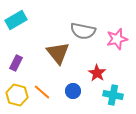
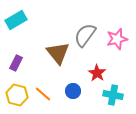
gray semicircle: moved 2 px right, 4 px down; rotated 115 degrees clockwise
orange line: moved 1 px right, 2 px down
